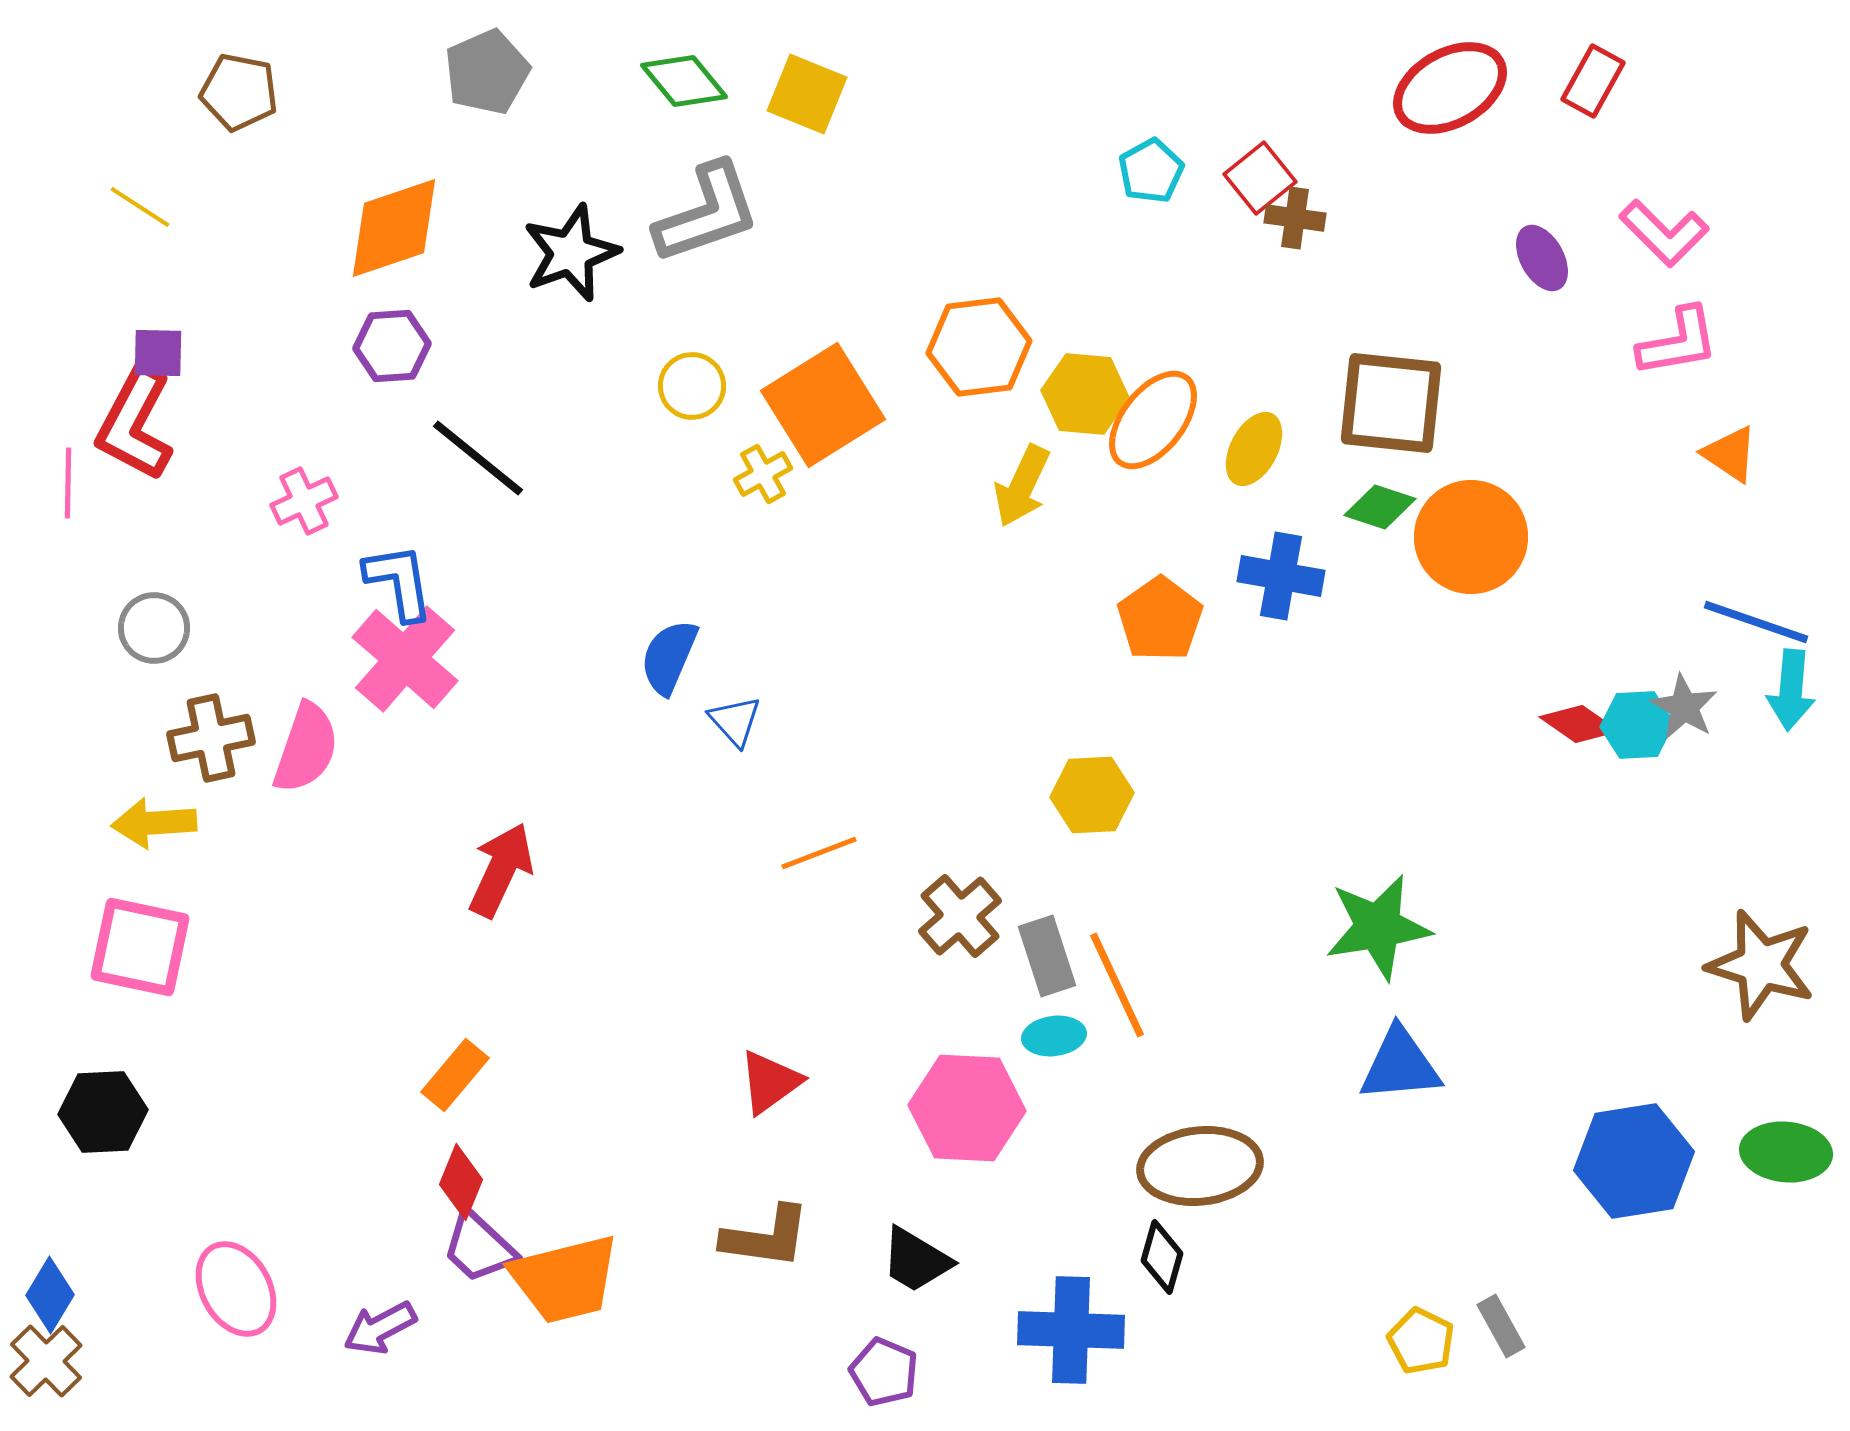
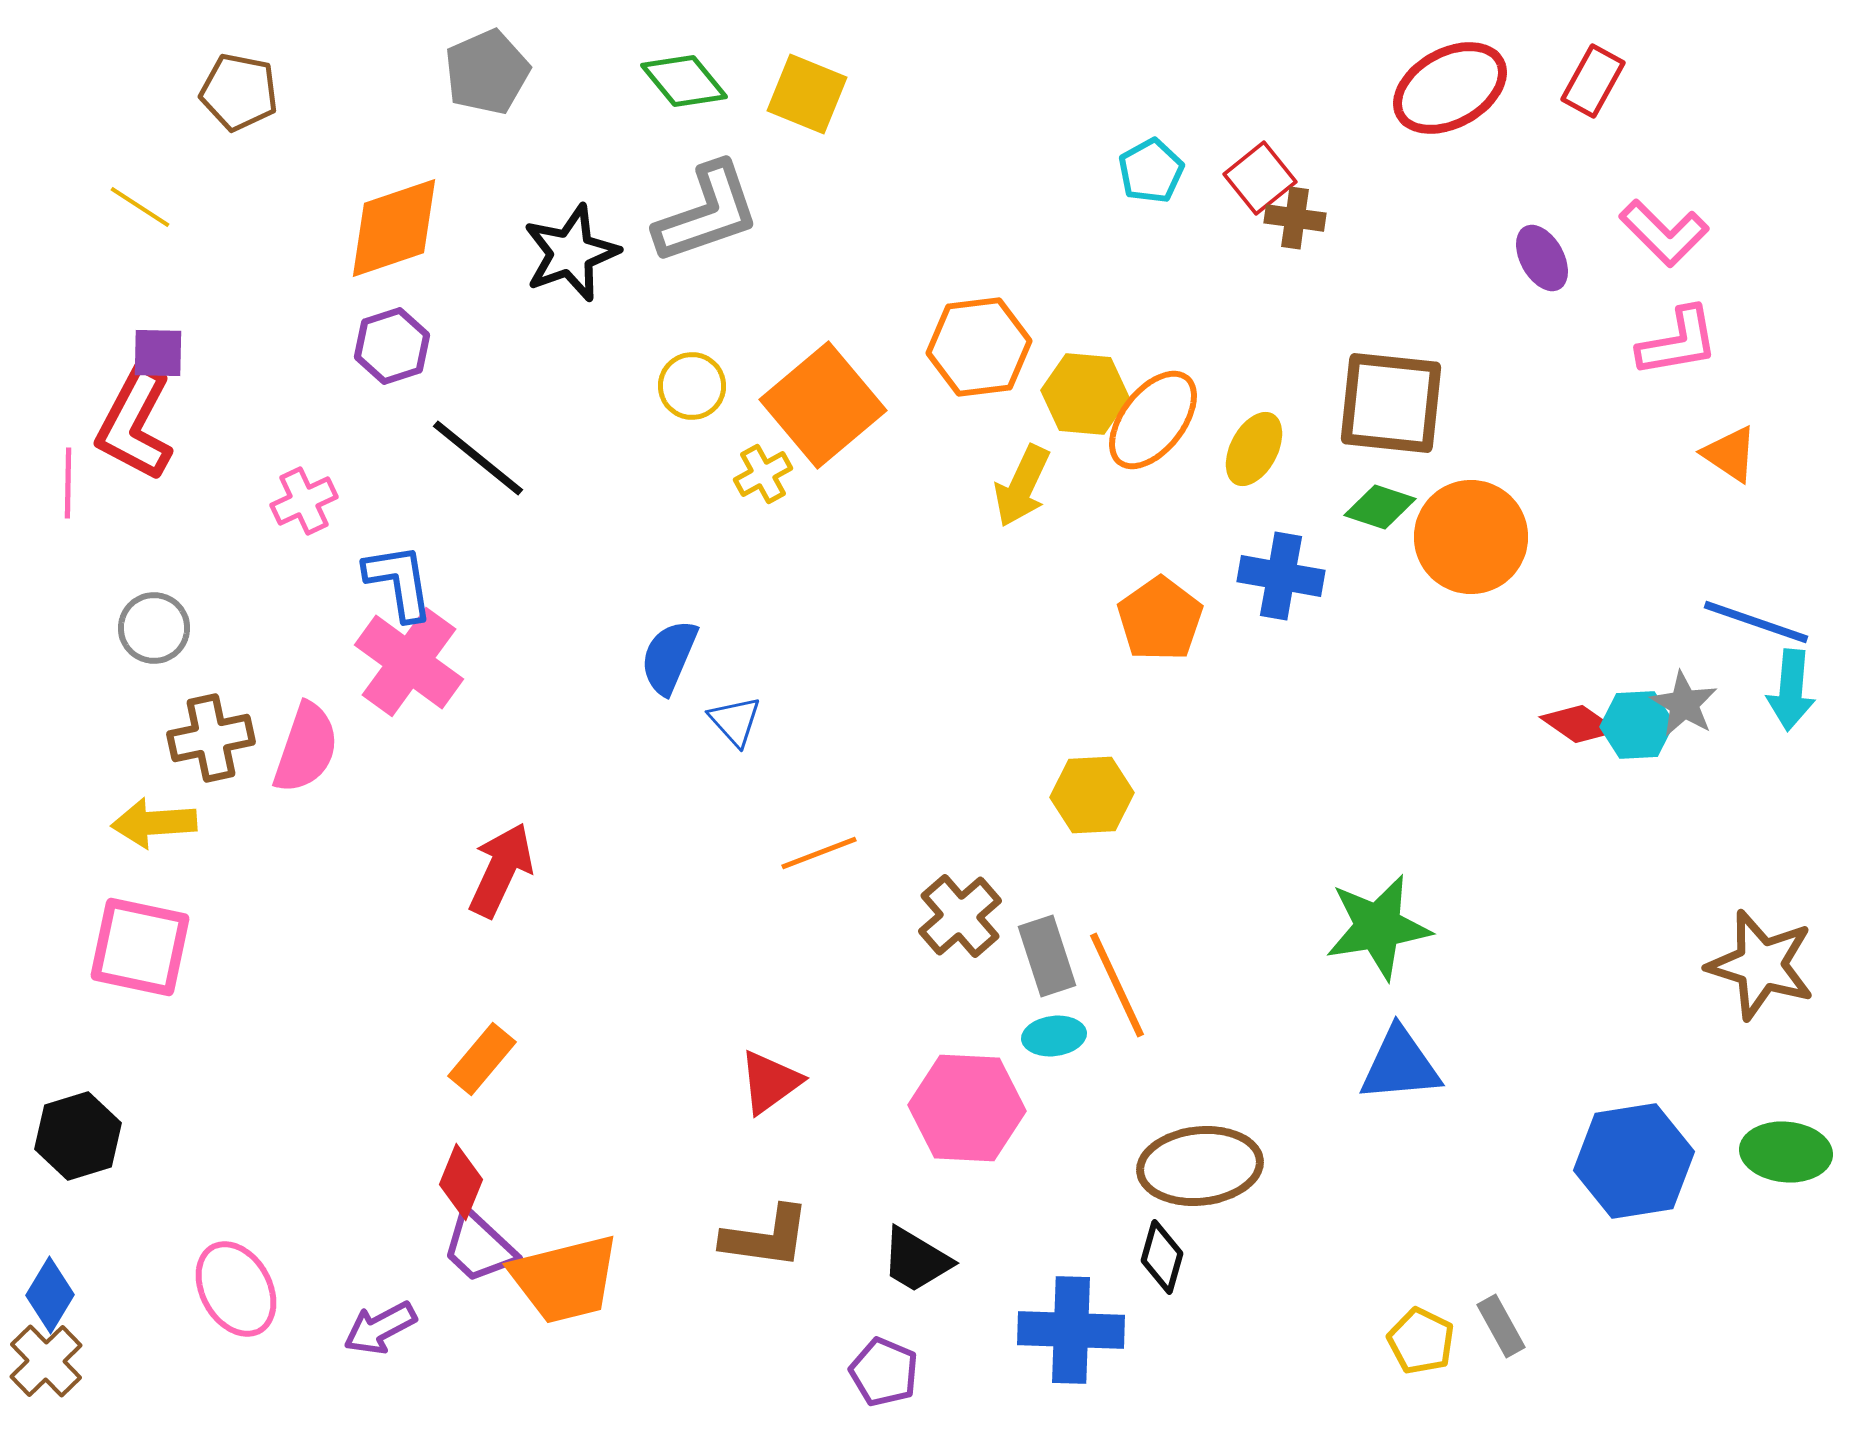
purple hexagon at (392, 346): rotated 14 degrees counterclockwise
orange square at (823, 405): rotated 8 degrees counterclockwise
pink cross at (405, 659): moved 4 px right, 3 px down; rotated 5 degrees counterclockwise
gray star at (1684, 707): moved 3 px up
orange rectangle at (455, 1075): moved 27 px right, 16 px up
black hexagon at (103, 1112): moved 25 px left, 24 px down; rotated 14 degrees counterclockwise
